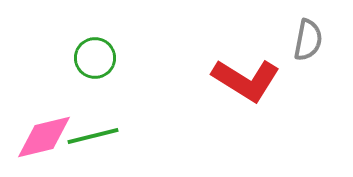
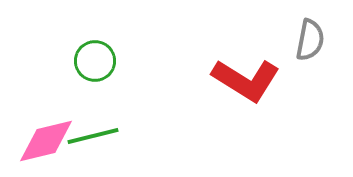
gray semicircle: moved 2 px right
green circle: moved 3 px down
pink diamond: moved 2 px right, 4 px down
